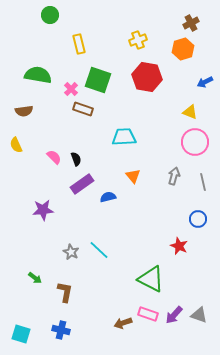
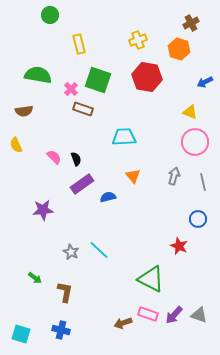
orange hexagon: moved 4 px left; rotated 25 degrees counterclockwise
